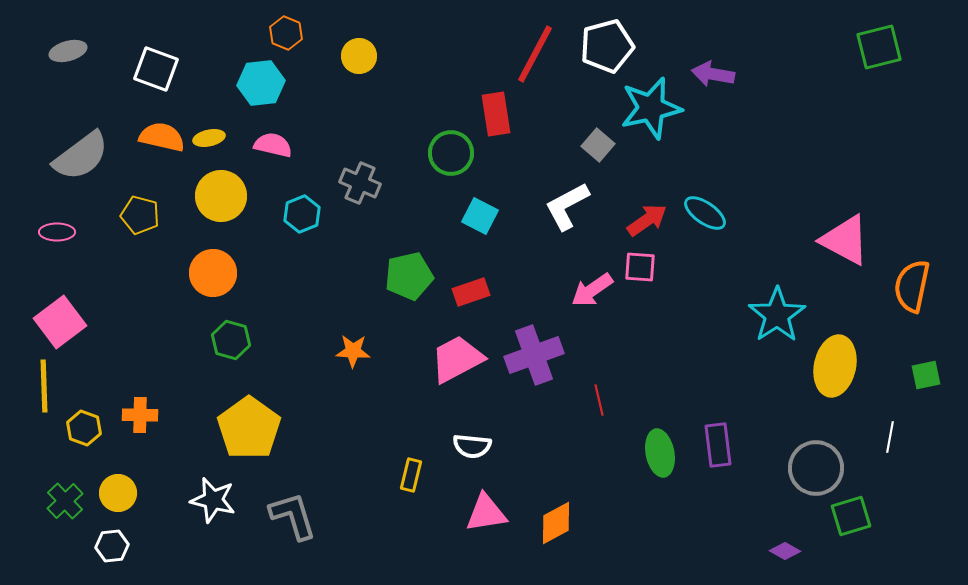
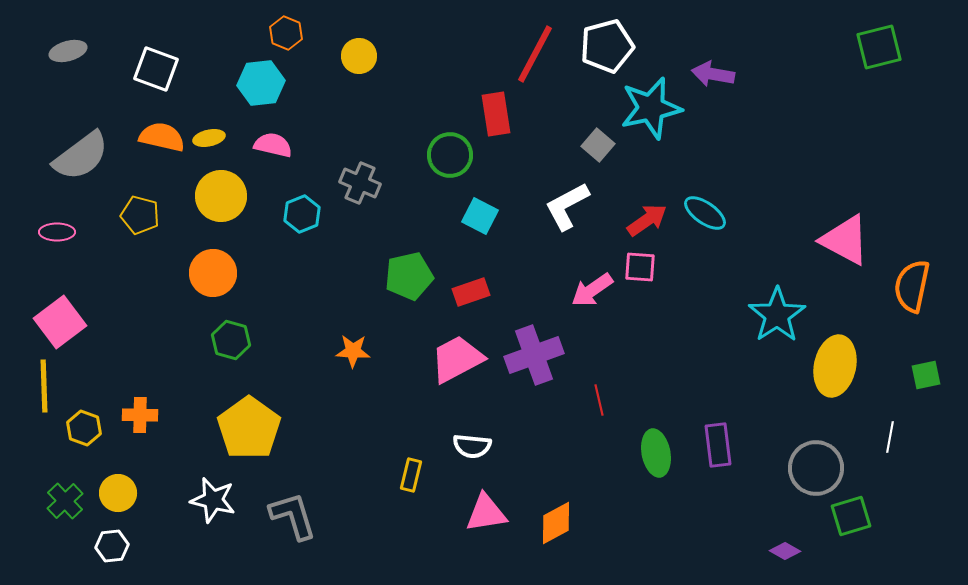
green circle at (451, 153): moved 1 px left, 2 px down
green ellipse at (660, 453): moved 4 px left
